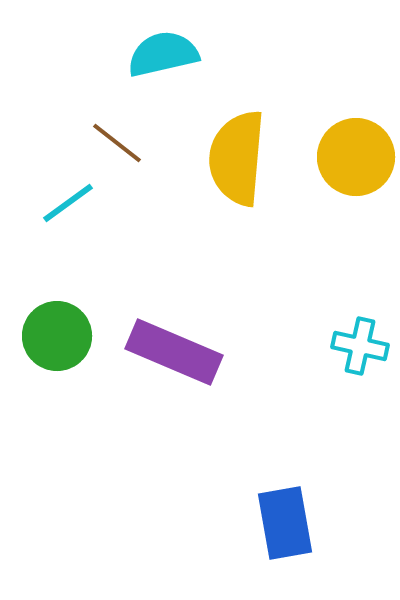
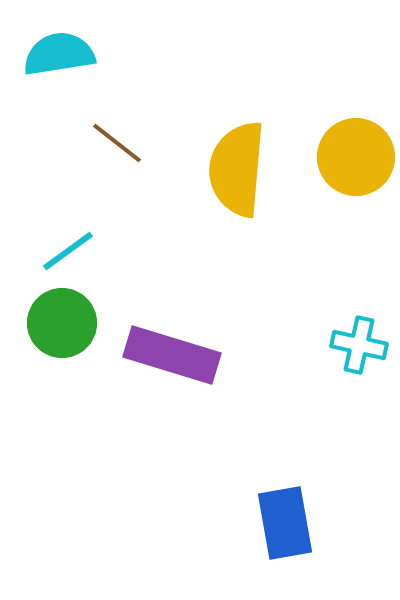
cyan semicircle: moved 104 px left; rotated 4 degrees clockwise
yellow semicircle: moved 11 px down
cyan line: moved 48 px down
green circle: moved 5 px right, 13 px up
cyan cross: moved 1 px left, 1 px up
purple rectangle: moved 2 px left, 3 px down; rotated 6 degrees counterclockwise
